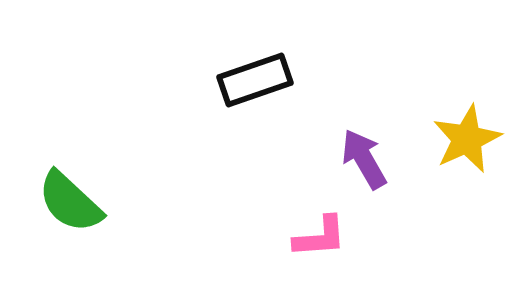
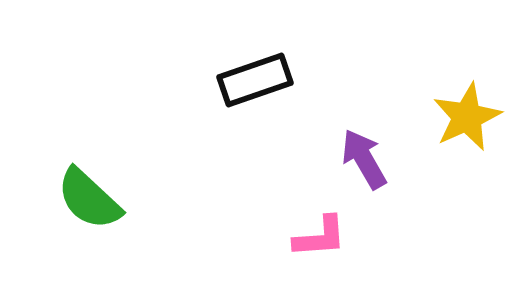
yellow star: moved 22 px up
green semicircle: moved 19 px right, 3 px up
